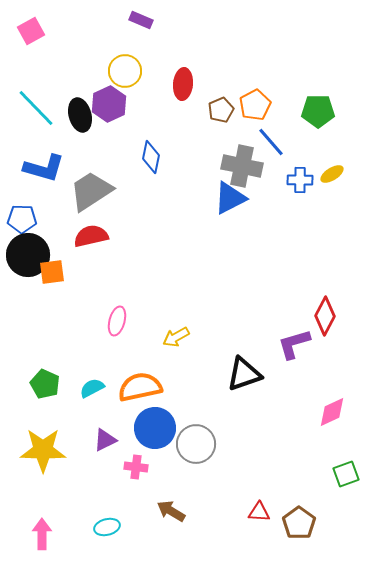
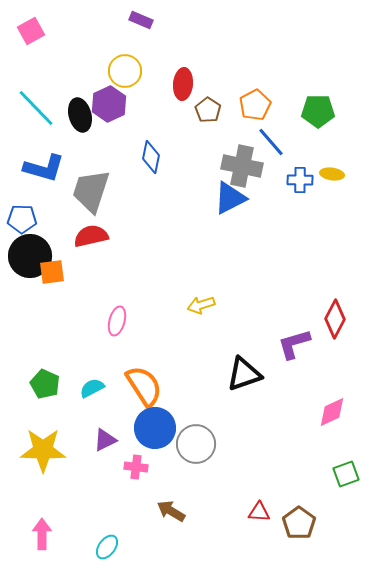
brown pentagon at (221, 110): moved 13 px left; rotated 15 degrees counterclockwise
yellow ellipse at (332, 174): rotated 40 degrees clockwise
gray trapezoid at (91, 191): rotated 39 degrees counterclockwise
black circle at (28, 255): moved 2 px right, 1 px down
red diamond at (325, 316): moved 10 px right, 3 px down
yellow arrow at (176, 337): moved 25 px right, 32 px up; rotated 12 degrees clockwise
orange semicircle at (140, 387): moved 4 px right, 1 px up; rotated 69 degrees clockwise
cyan ellipse at (107, 527): moved 20 px down; rotated 40 degrees counterclockwise
